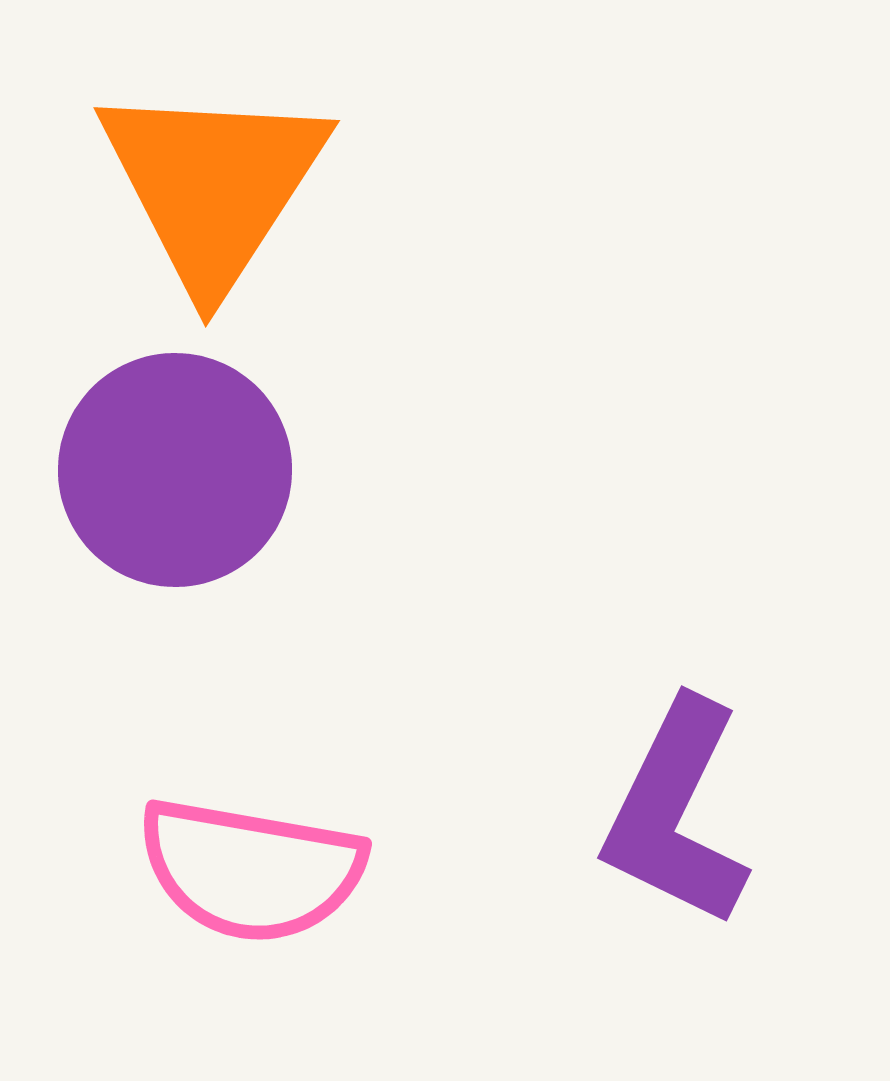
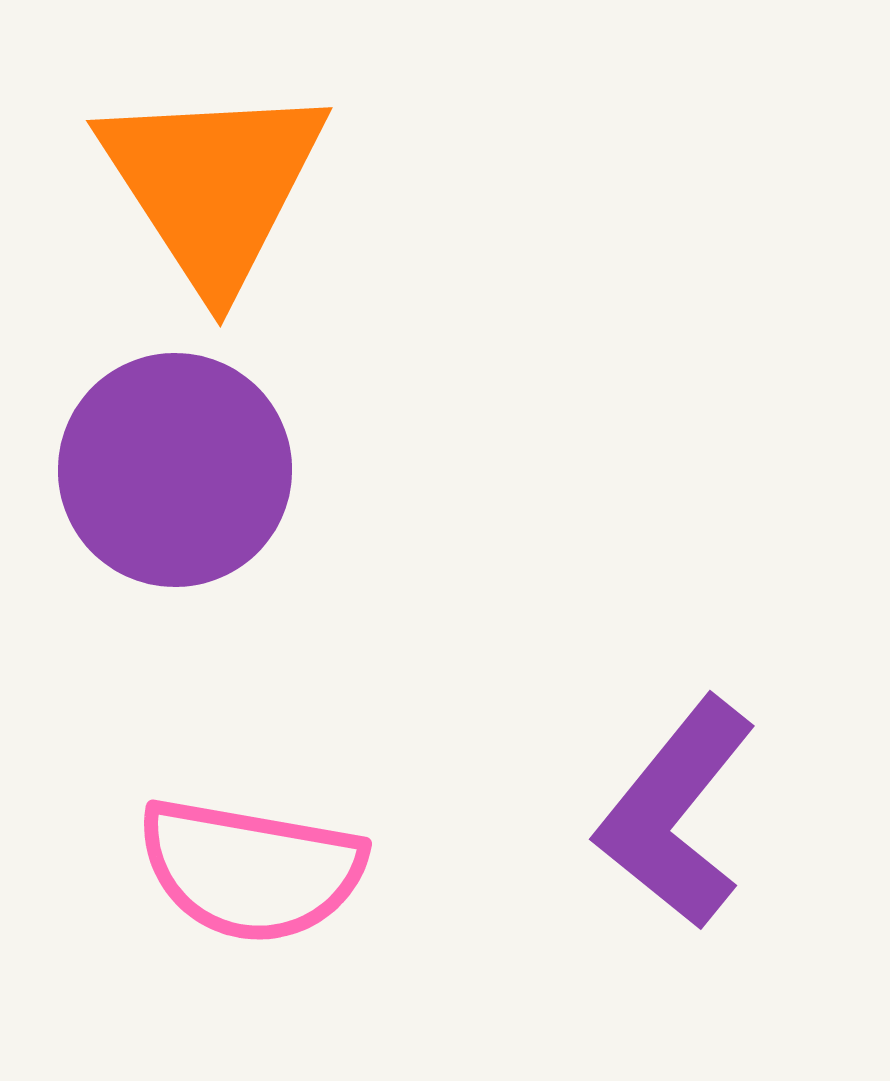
orange triangle: rotated 6 degrees counterclockwise
purple L-shape: rotated 13 degrees clockwise
